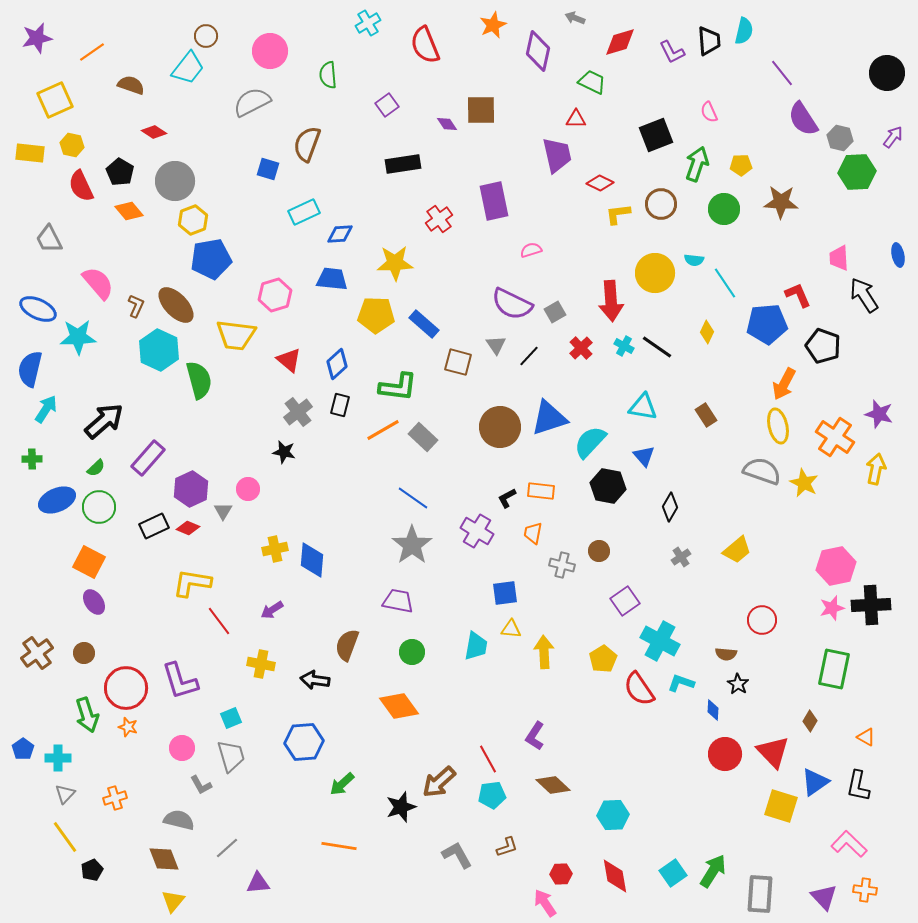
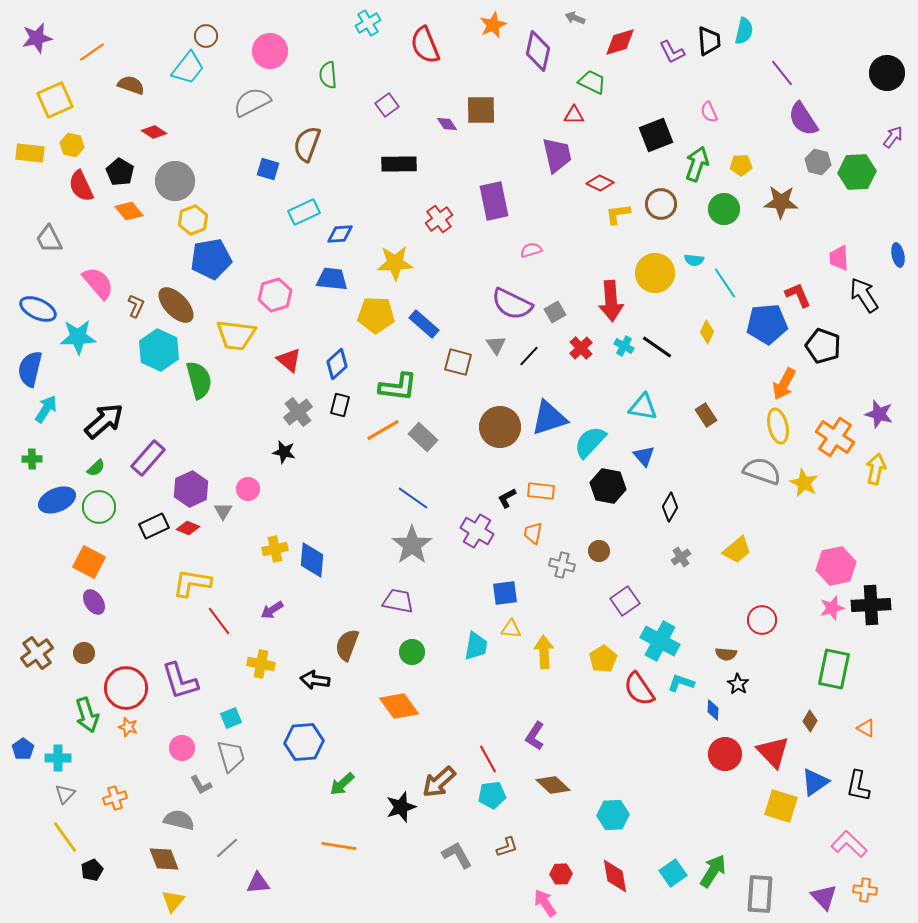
red triangle at (576, 119): moved 2 px left, 4 px up
gray hexagon at (840, 138): moved 22 px left, 24 px down
black rectangle at (403, 164): moved 4 px left; rotated 8 degrees clockwise
orange triangle at (866, 737): moved 9 px up
